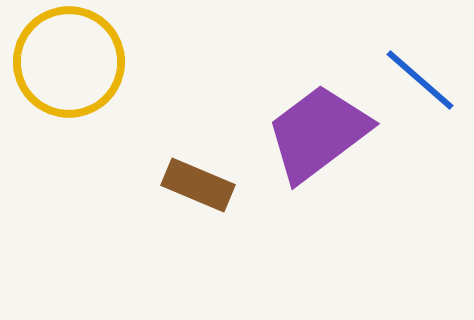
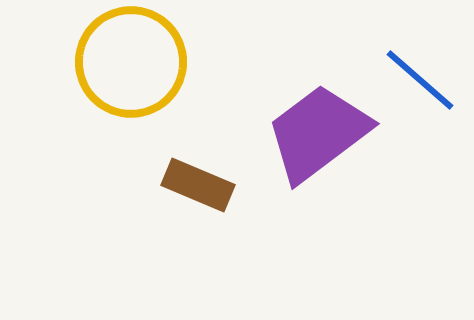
yellow circle: moved 62 px right
